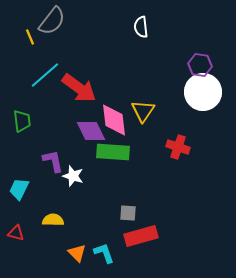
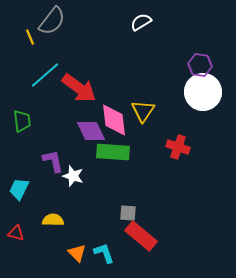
white semicircle: moved 5 px up; rotated 65 degrees clockwise
red rectangle: rotated 56 degrees clockwise
